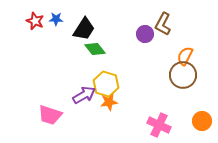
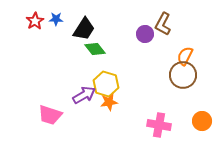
red star: rotated 18 degrees clockwise
pink cross: rotated 15 degrees counterclockwise
